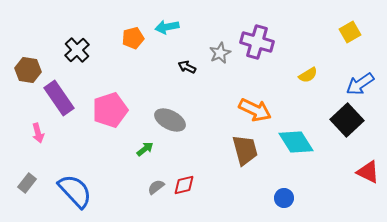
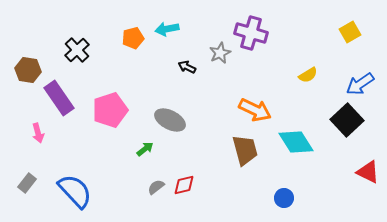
cyan arrow: moved 2 px down
purple cross: moved 6 px left, 9 px up
